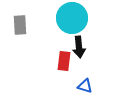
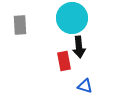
red rectangle: rotated 18 degrees counterclockwise
